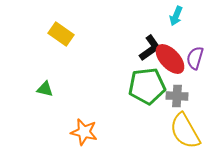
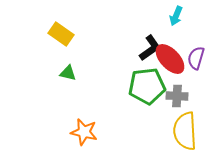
purple semicircle: moved 1 px right
green triangle: moved 23 px right, 16 px up
yellow semicircle: rotated 27 degrees clockwise
